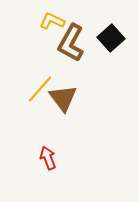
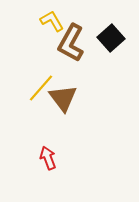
yellow L-shape: rotated 35 degrees clockwise
yellow line: moved 1 px right, 1 px up
